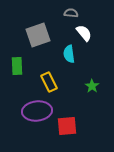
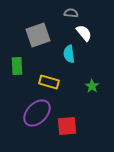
yellow rectangle: rotated 48 degrees counterclockwise
purple ellipse: moved 2 px down; rotated 40 degrees counterclockwise
